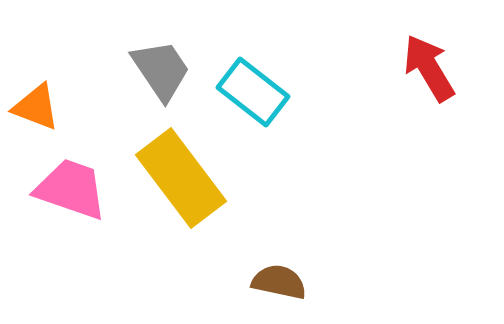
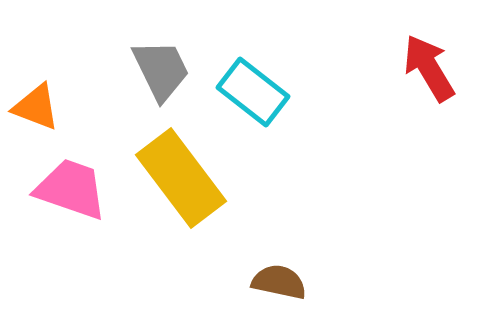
gray trapezoid: rotated 8 degrees clockwise
